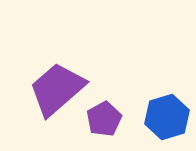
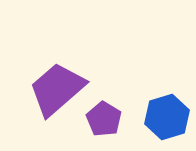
purple pentagon: rotated 12 degrees counterclockwise
